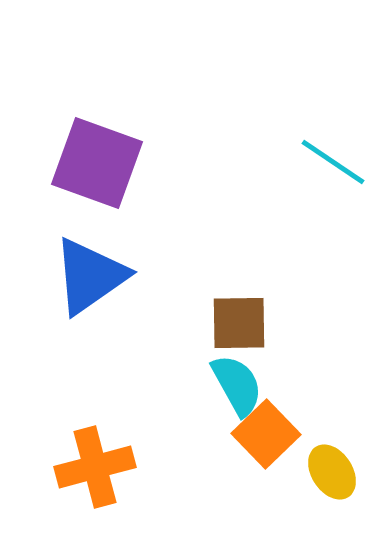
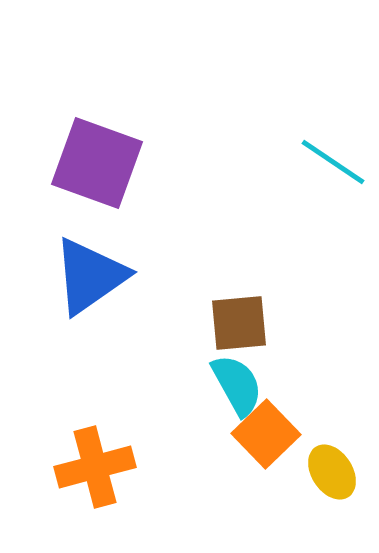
brown square: rotated 4 degrees counterclockwise
